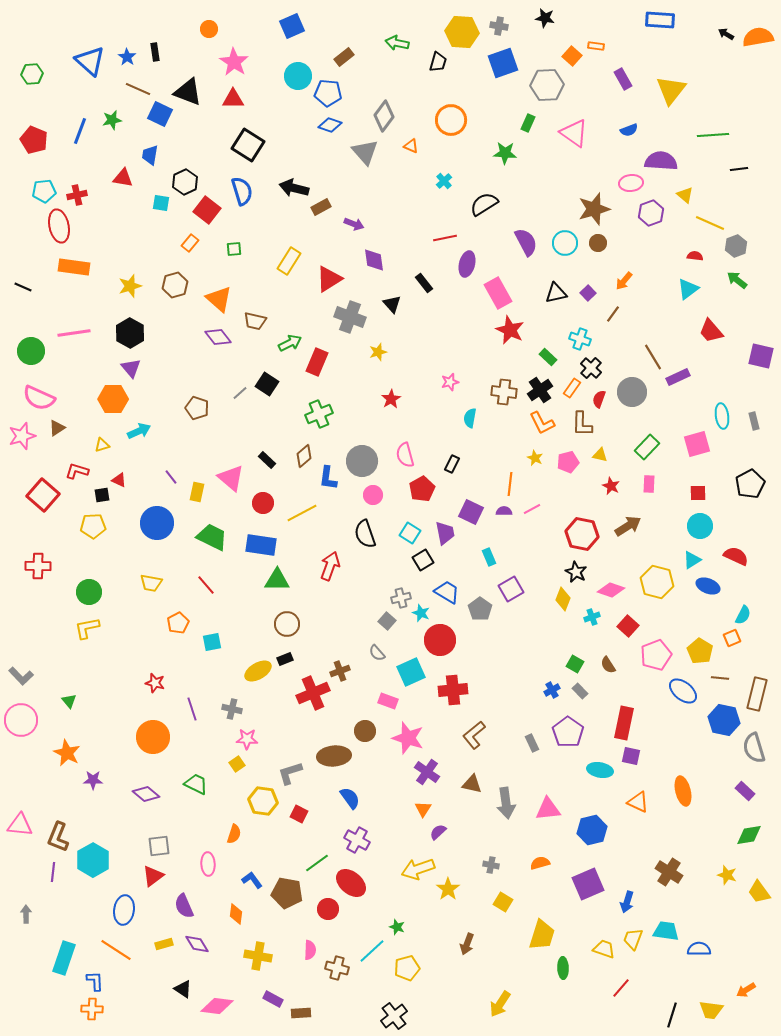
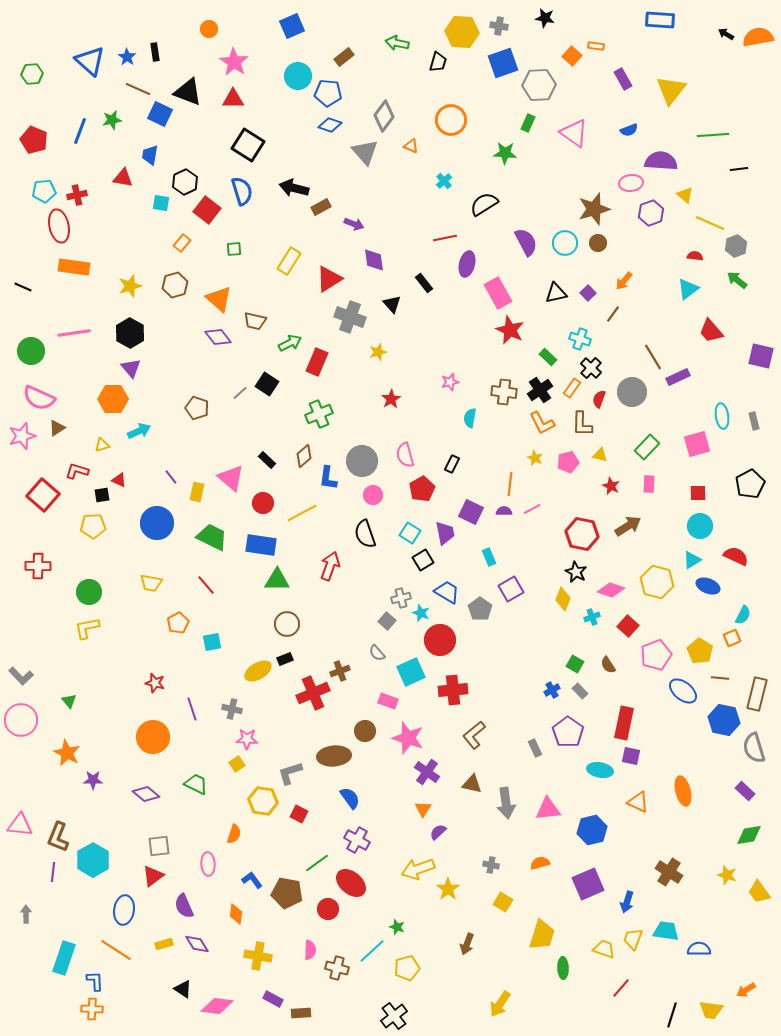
gray hexagon at (547, 85): moved 8 px left
orange rectangle at (190, 243): moved 8 px left
gray rectangle at (532, 743): moved 3 px right, 5 px down
